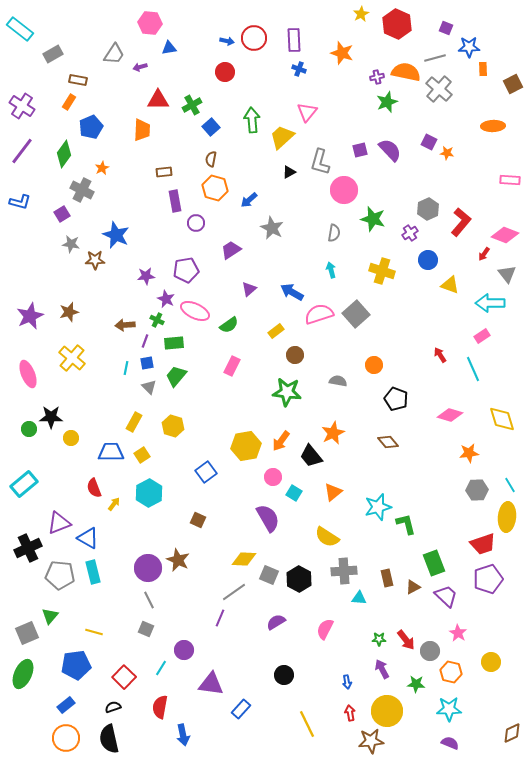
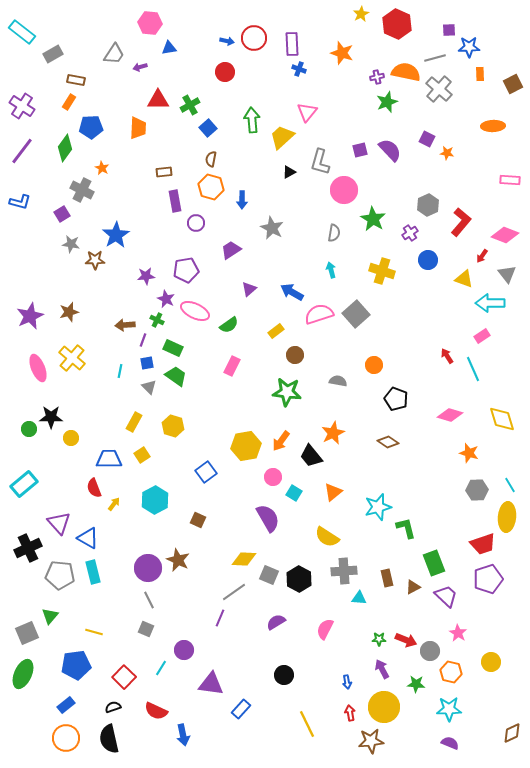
purple square at (446, 28): moved 3 px right, 2 px down; rotated 24 degrees counterclockwise
cyan rectangle at (20, 29): moved 2 px right, 3 px down
purple rectangle at (294, 40): moved 2 px left, 4 px down
orange rectangle at (483, 69): moved 3 px left, 5 px down
brown rectangle at (78, 80): moved 2 px left
green cross at (192, 105): moved 2 px left
blue pentagon at (91, 127): rotated 20 degrees clockwise
blue square at (211, 127): moved 3 px left, 1 px down
orange trapezoid at (142, 130): moved 4 px left, 2 px up
purple square at (429, 142): moved 2 px left, 3 px up
green diamond at (64, 154): moved 1 px right, 6 px up
orange star at (102, 168): rotated 16 degrees counterclockwise
orange hexagon at (215, 188): moved 4 px left, 1 px up
blue arrow at (249, 200): moved 7 px left; rotated 48 degrees counterclockwise
gray hexagon at (428, 209): moved 4 px up
green star at (373, 219): rotated 15 degrees clockwise
blue star at (116, 235): rotated 16 degrees clockwise
red arrow at (484, 254): moved 2 px left, 2 px down
yellow triangle at (450, 285): moved 14 px right, 6 px up
purple line at (145, 341): moved 2 px left, 1 px up
green rectangle at (174, 343): moved 1 px left, 5 px down; rotated 30 degrees clockwise
red arrow at (440, 355): moved 7 px right, 1 px down
cyan line at (126, 368): moved 6 px left, 3 px down
pink ellipse at (28, 374): moved 10 px right, 6 px up
green trapezoid at (176, 376): rotated 85 degrees clockwise
brown diamond at (388, 442): rotated 15 degrees counterclockwise
blue trapezoid at (111, 452): moved 2 px left, 7 px down
orange star at (469, 453): rotated 24 degrees clockwise
cyan hexagon at (149, 493): moved 6 px right, 7 px down
purple triangle at (59, 523): rotated 50 degrees counterclockwise
green L-shape at (406, 524): moved 4 px down
red arrow at (406, 640): rotated 30 degrees counterclockwise
red semicircle at (160, 707): moved 4 px left, 4 px down; rotated 75 degrees counterclockwise
yellow circle at (387, 711): moved 3 px left, 4 px up
